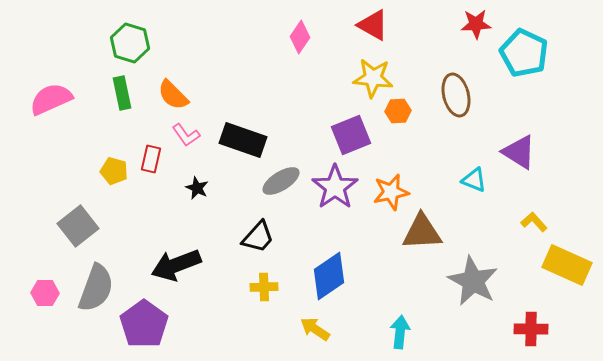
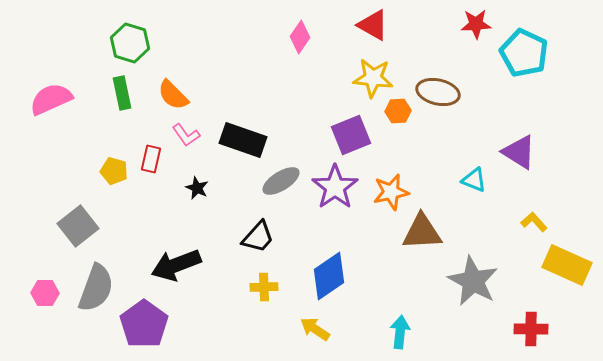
brown ellipse: moved 18 px left, 3 px up; rotated 63 degrees counterclockwise
